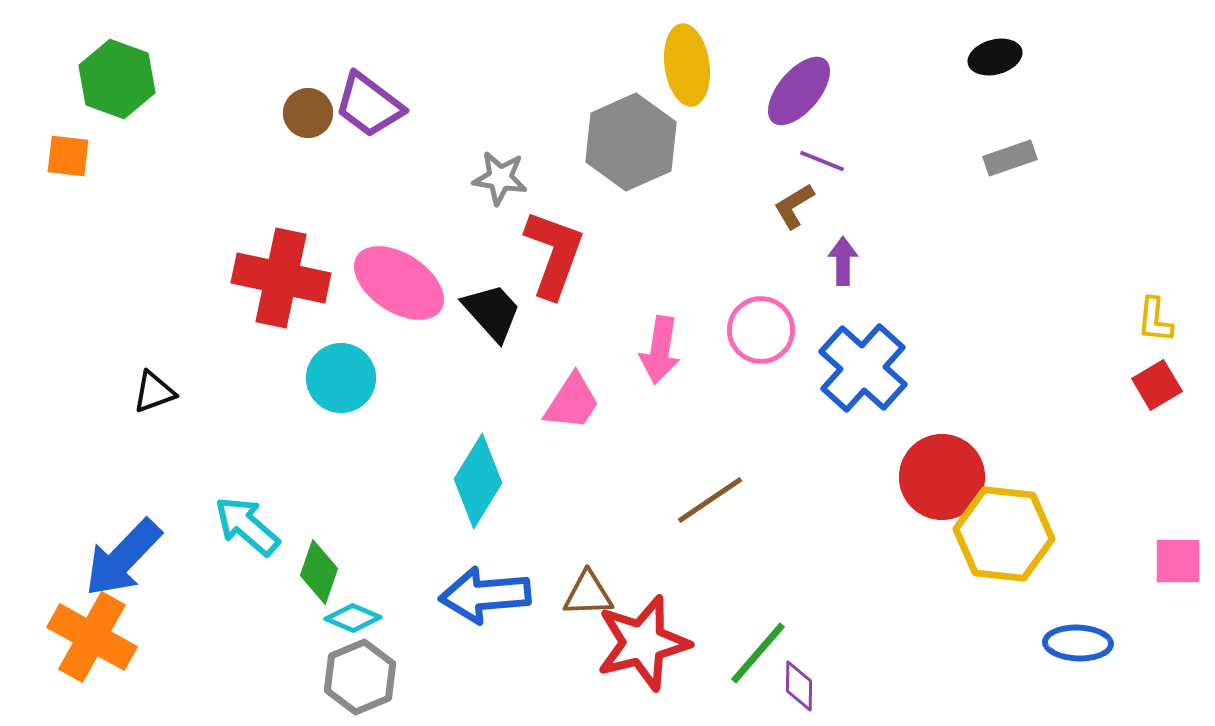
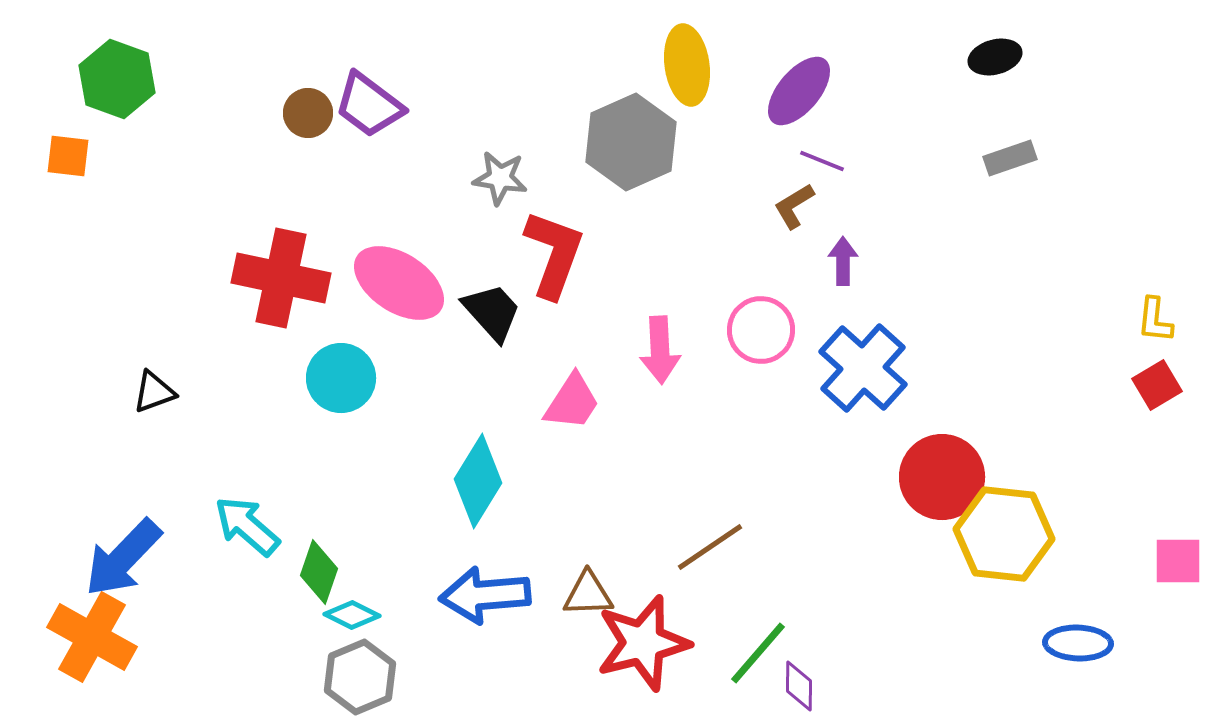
pink arrow at (660, 350): rotated 12 degrees counterclockwise
brown line at (710, 500): moved 47 px down
cyan diamond at (353, 618): moved 1 px left, 3 px up; rotated 4 degrees clockwise
